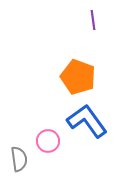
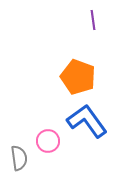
gray semicircle: moved 1 px up
